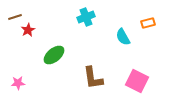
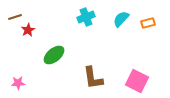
cyan semicircle: moved 2 px left, 18 px up; rotated 72 degrees clockwise
